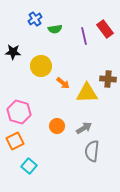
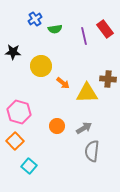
orange square: rotated 18 degrees counterclockwise
